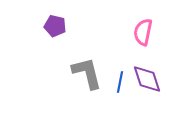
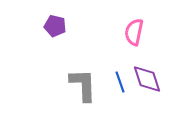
pink semicircle: moved 9 px left
gray L-shape: moved 4 px left, 12 px down; rotated 12 degrees clockwise
blue line: rotated 30 degrees counterclockwise
